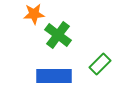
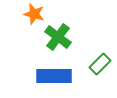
orange star: rotated 20 degrees clockwise
green cross: moved 2 px down
